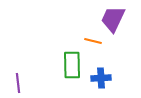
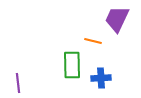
purple trapezoid: moved 4 px right
